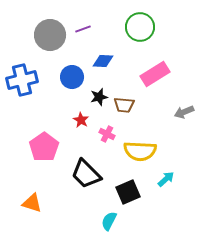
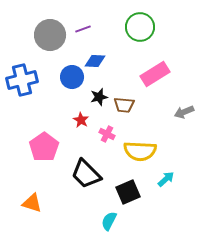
blue diamond: moved 8 px left
